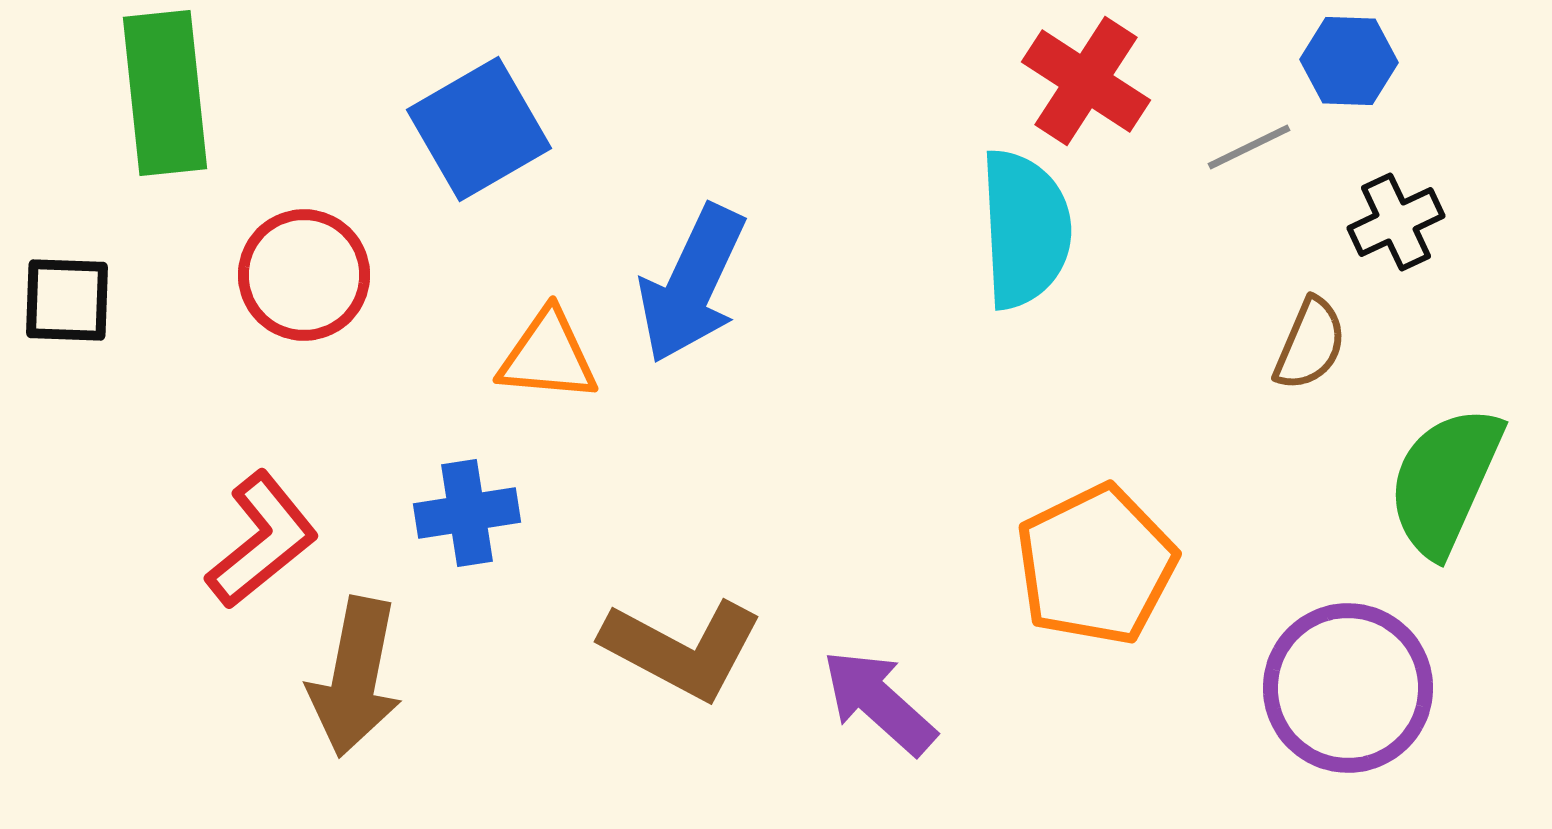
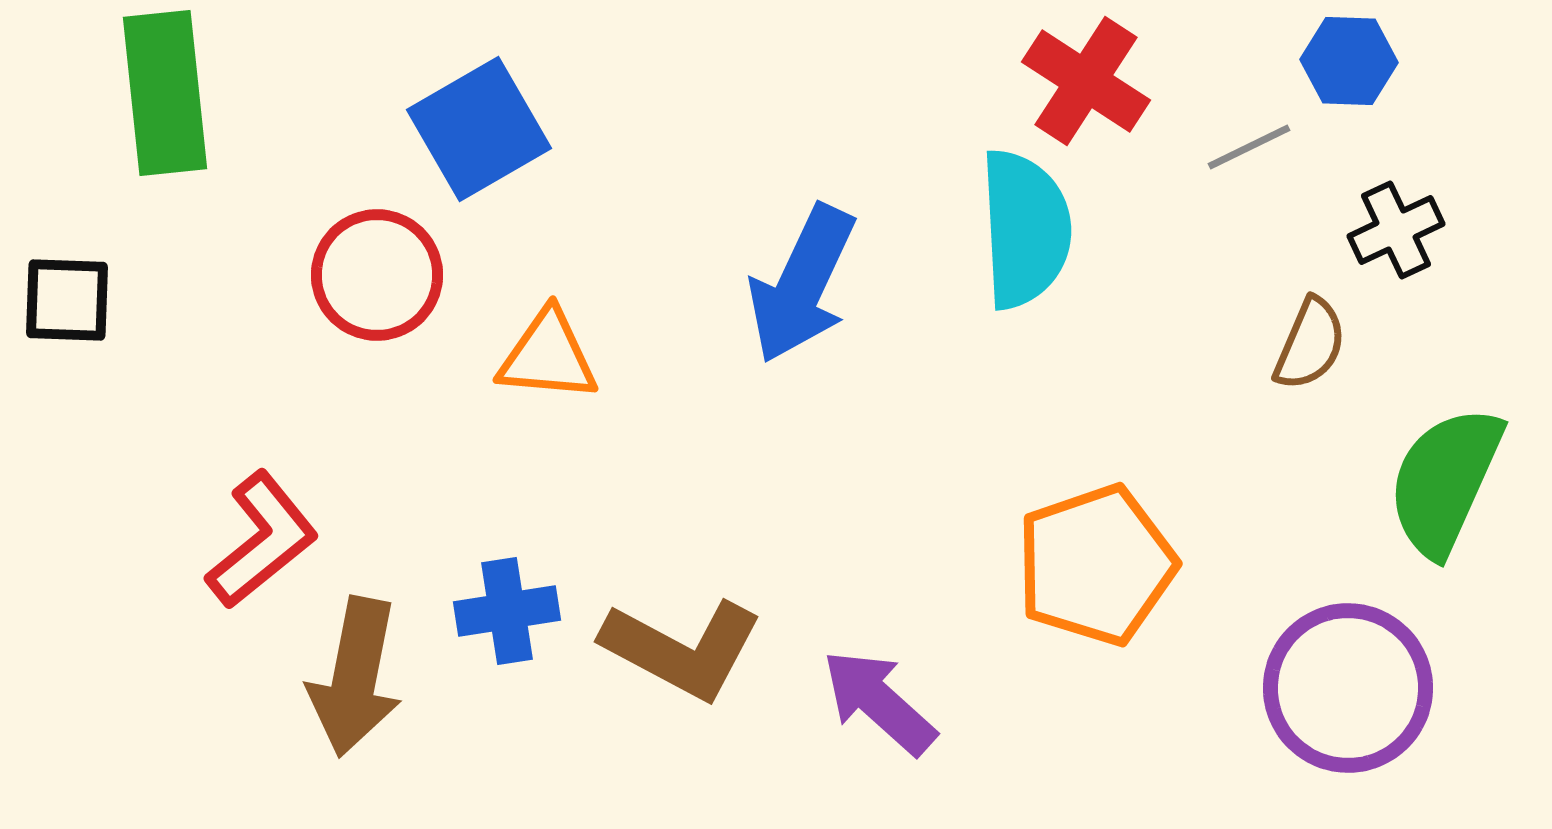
black cross: moved 8 px down
red circle: moved 73 px right
blue arrow: moved 110 px right
blue cross: moved 40 px right, 98 px down
orange pentagon: rotated 7 degrees clockwise
